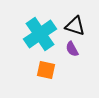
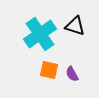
purple semicircle: moved 25 px down
orange square: moved 3 px right
